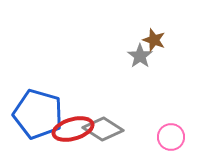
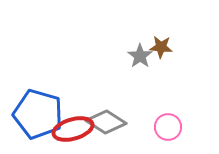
brown star: moved 7 px right, 7 px down; rotated 15 degrees counterclockwise
gray diamond: moved 3 px right, 7 px up
pink circle: moved 3 px left, 10 px up
